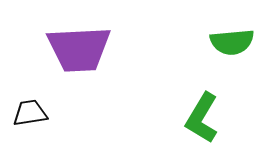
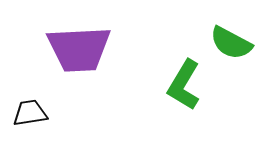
green semicircle: moved 1 px left, 1 px down; rotated 33 degrees clockwise
green L-shape: moved 18 px left, 33 px up
